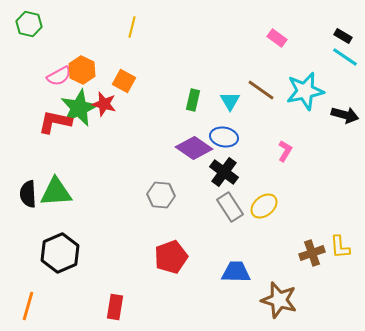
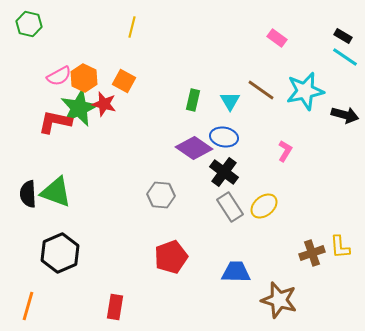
orange hexagon: moved 2 px right, 8 px down
green triangle: rotated 24 degrees clockwise
